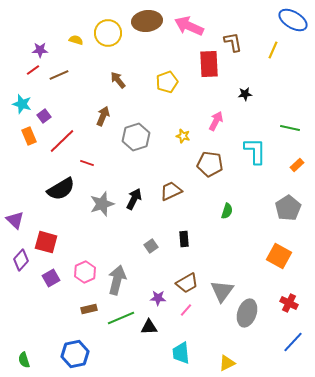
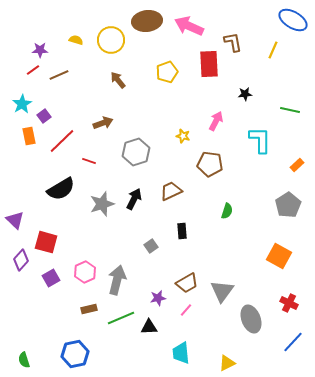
yellow circle at (108, 33): moved 3 px right, 7 px down
yellow pentagon at (167, 82): moved 10 px up
cyan star at (22, 104): rotated 24 degrees clockwise
brown arrow at (103, 116): moved 7 px down; rotated 48 degrees clockwise
green line at (290, 128): moved 18 px up
orange rectangle at (29, 136): rotated 12 degrees clockwise
gray hexagon at (136, 137): moved 15 px down
cyan L-shape at (255, 151): moved 5 px right, 11 px up
red line at (87, 163): moved 2 px right, 2 px up
gray pentagon at (288, 208): moved 3 px up
black rectangle at (184, 239): moved 2 px left, 8 px up
purple star at (158, 298): rotated 14 degrees counterclockwise
gray ellipse at (247, 313): moved 4 px right, 6 px down; rotated 40 degrees counterclockwise
